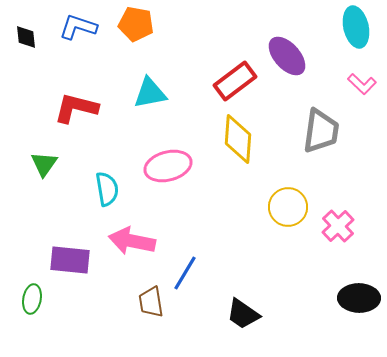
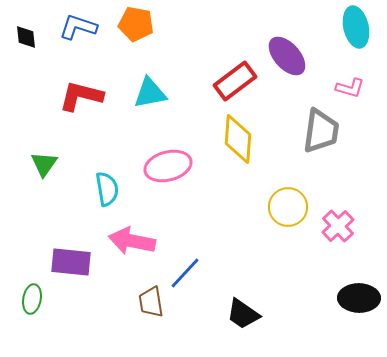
pink L-shape: moved 12 px left, 4 px down; rotated 28 degrees counterclockwise
red L-shape: moved 5 px right, 12 px up
purple rectangle: moved 1 px right, 2 px down
blue line: rotated 12 degrees clockwise
